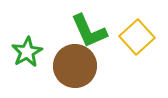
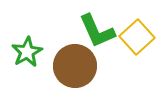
green L-shape: moved 8 px right
